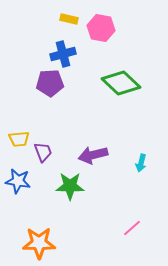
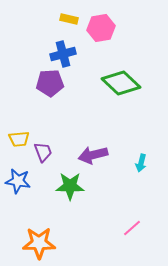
pink hexagon: rotated 20 degrees counterclockwise
